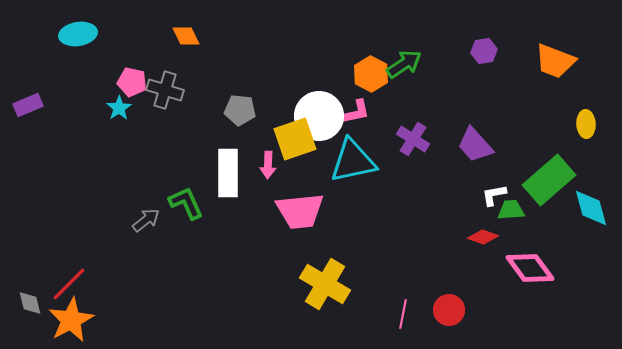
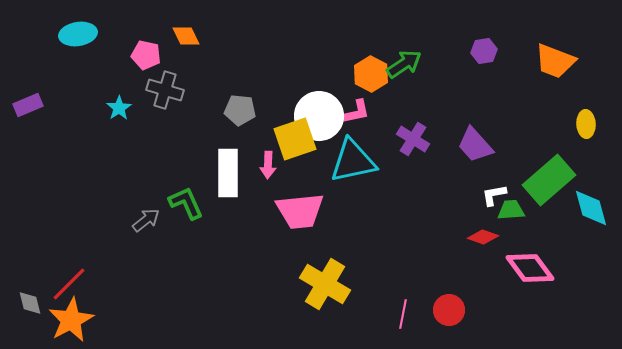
pink pentagon: moved 14 px right, 27 px up
